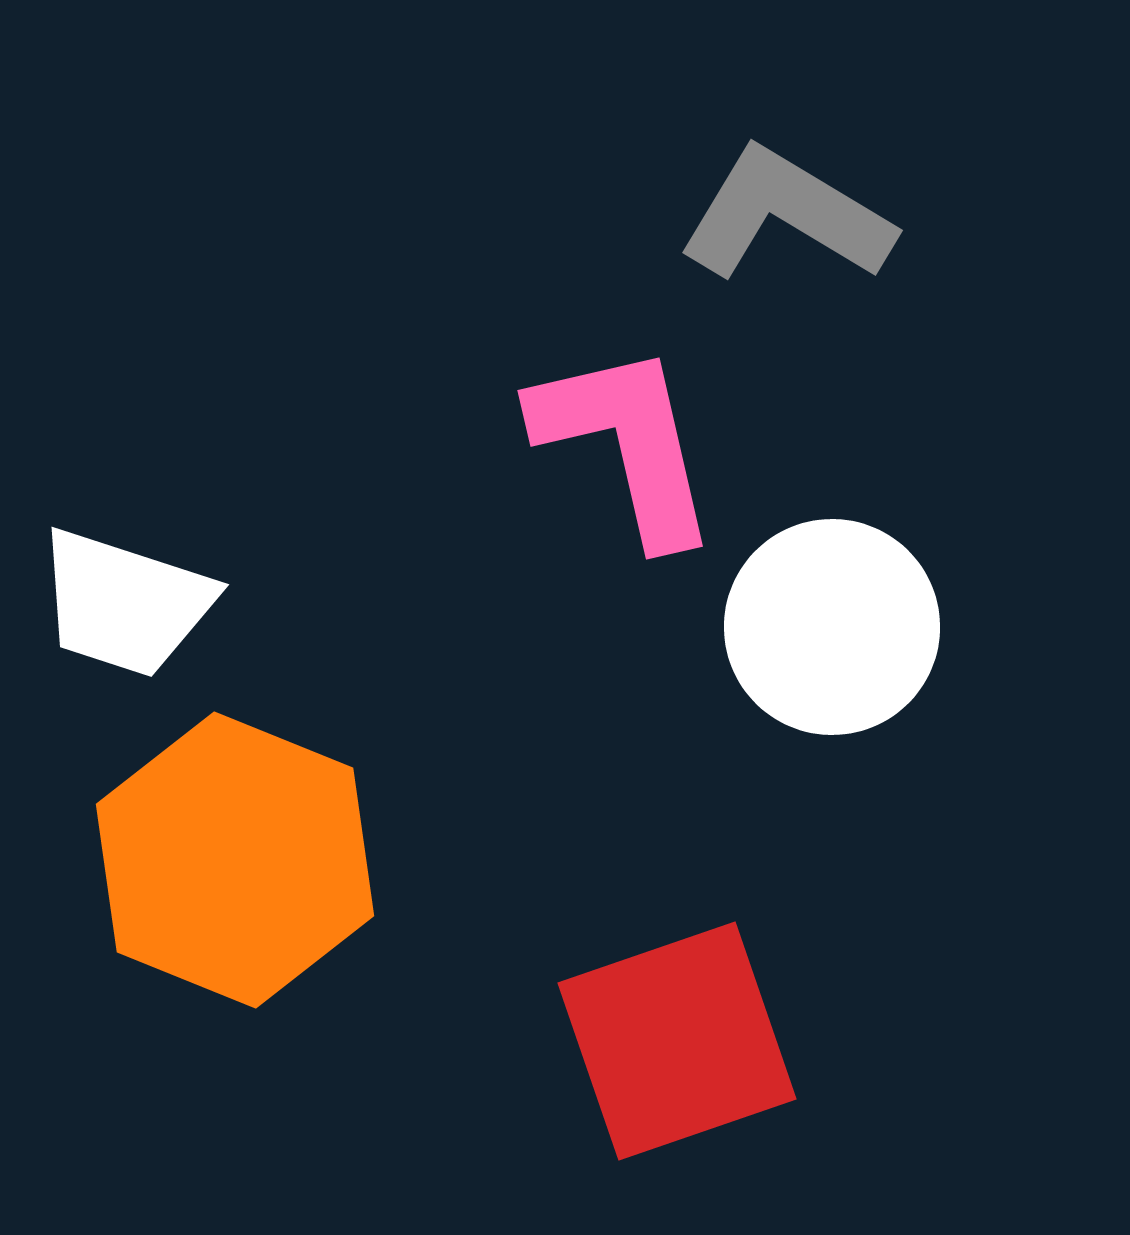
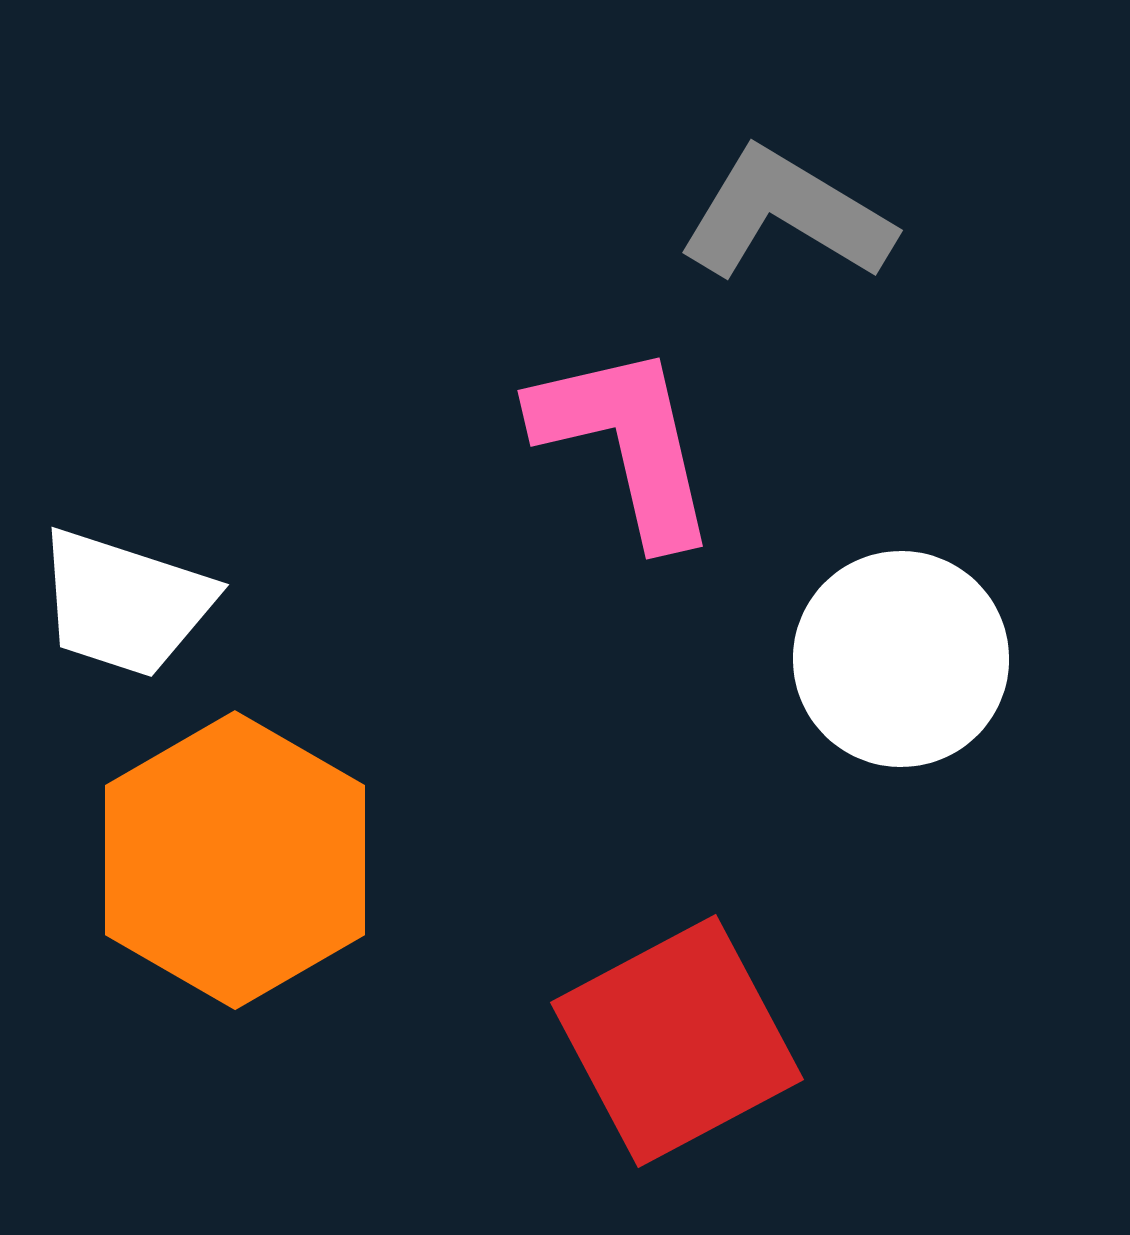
white circle: moved 69 px right, 32 px down
orange hexagon: rotated 8 degrees clockwise
red square: rotated 9 degrees counterclockwise
